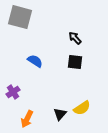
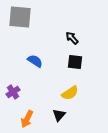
gray square: rotated 10 degrees counterclockwise
black arrow: moved 3 px left
yellow semicircle: moved 12 px left, 15 px up
black triangle: moved 1 px left, 1 px down
